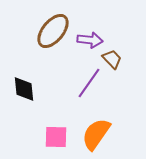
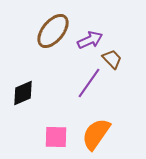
purple arrow: rotated 30 degrees counterclockwise
black diamond: moved 1 px left, 4 px down; rotated 72 degrees clockwise
